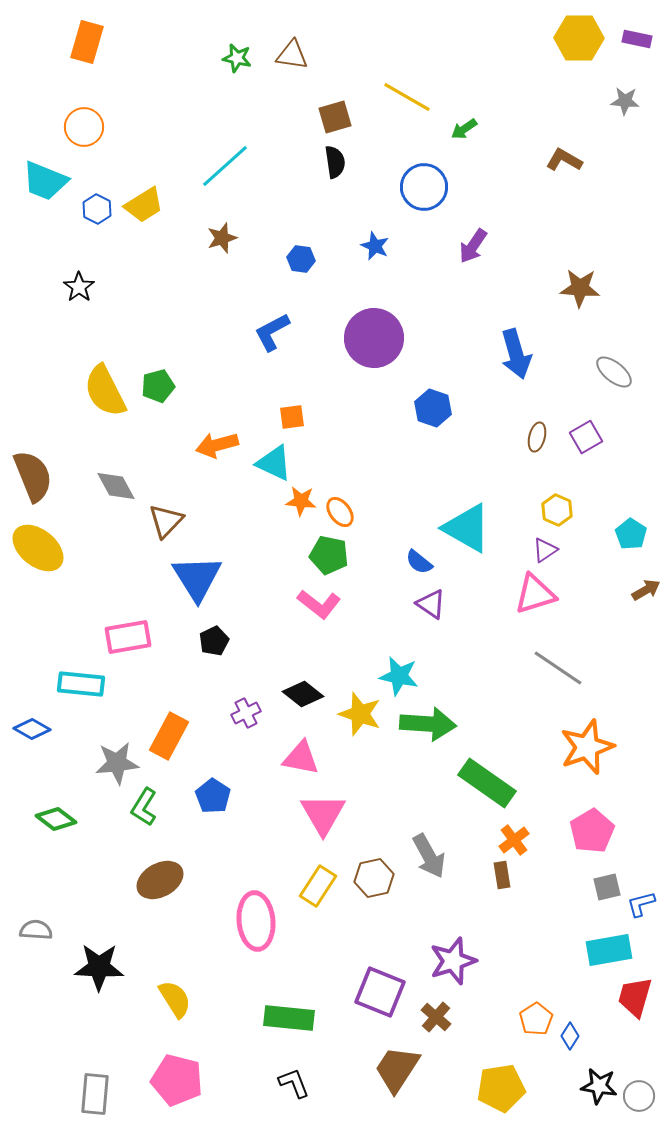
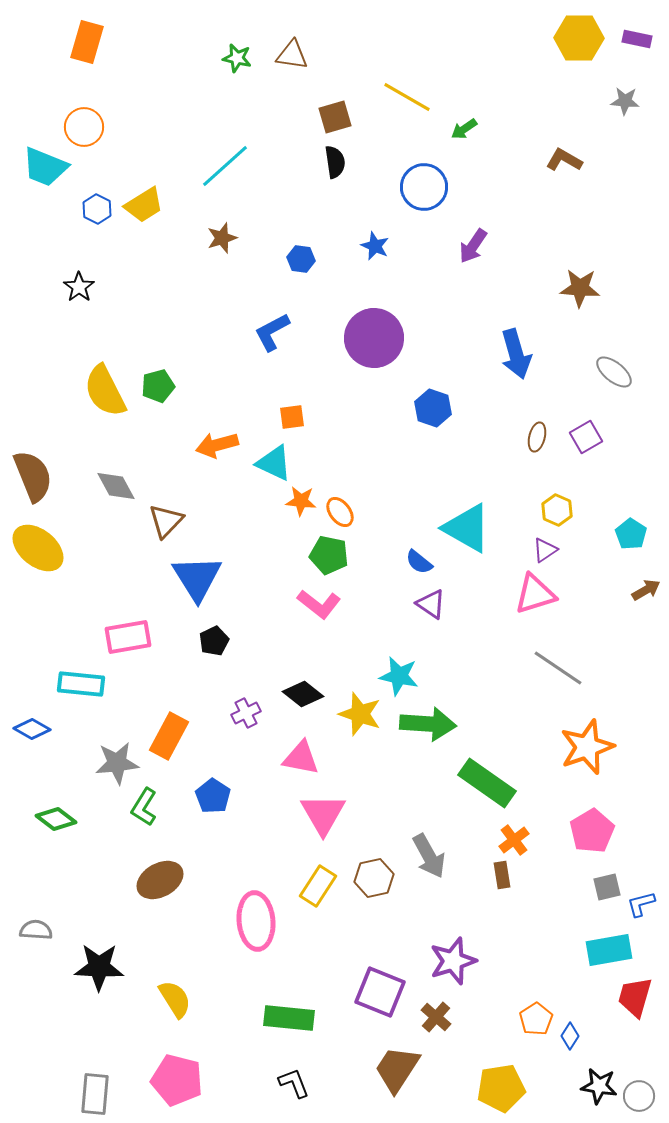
cyan trapezoid at (45, 181): moved 14 px up
